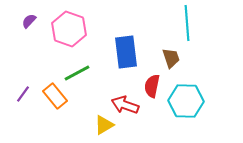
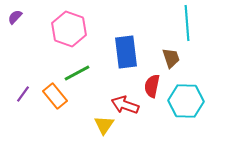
purple semicircle: moved 14 px left, 4 px up
yellow triangle: rotated 25 degrees counterclockwise
